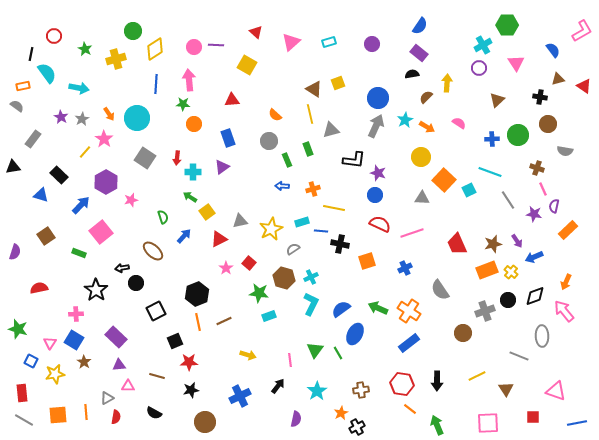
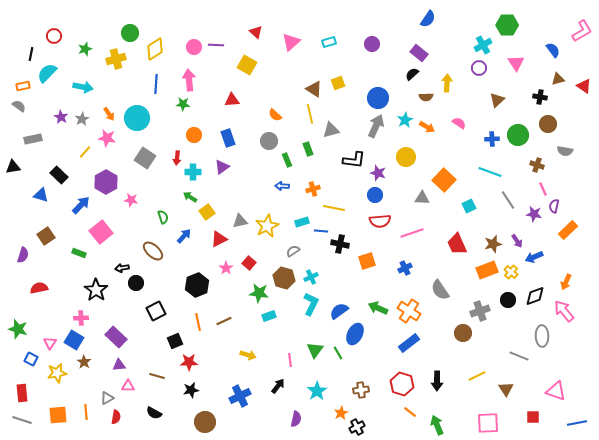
blue semicircle at (420, 26): moved 8 px right, 7 px up
green circle at (133, 31): moved 3 px left, 2 px down
green star at (85, 49): rotated 24 degrees clockwise
cyan semicircle at (47, 73): rotated 100 degrees counterclockwise
black semicircle at (412, 74): rotated 32 degrees counterclockwise
cyan arrow at (79, 88): moved 4 px right, 1 px up
brown semicircle at (426, 97): rotated 136 degrees counterclockwise
gray semicircle at (17, 106): moved 2 px right
orange circle at (194, 124): moved 11 px down
gray rectangle at (33, 139): rotated 42 degrees clockwise
pink star at (104, 139): moved 3 px right, 1 px up; rotated 24 degrees counterclockwise
yellow circle at (421, 157): moved 15 px left
brown cross at (537, 168): moved 3 px up
cyan square at (469, 190): moved 16 px down
pink star at (131, 200): rotated 24 degrees clockwise
red semicircle at (380, 224): moved 3 px up; rotated 150 degrees clockwise
yellow star at (271, 229): moved 4 px left, 3 px up
gray semicircle at (293, 249): moved 2 px down
purple semicircle at (15, 252): moved 8 px right, 3 px down
black hexagon at (197, 294): moved 9 px up
blue semicircle at (341, 309): moved 2 px left, 2 px down
gray cross at (485, 311): moved 5 px left
pink cross at (76, 314): moved 5 px right, 4 px down
blue square at (31, 361): moved 2 px up
yellow star at (55, 374): moved 2 px right, 1 px up
red hexagon at (402, 384): rotated 10 degrees clockwise
orange line at (410, 409): moved 3 px down
gray line at (24, 420): moved 2 px left; rotated 12 degrees counterclockwise
